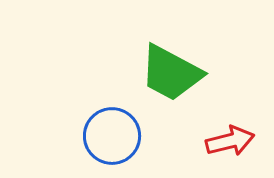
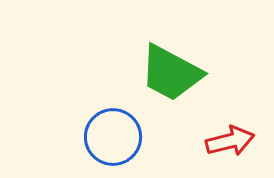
blue circle: moved 1 px right, 1 px down
